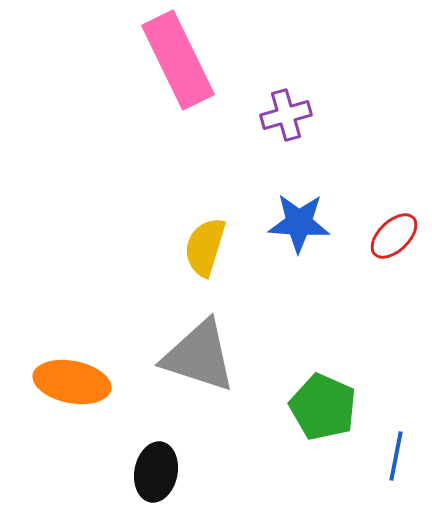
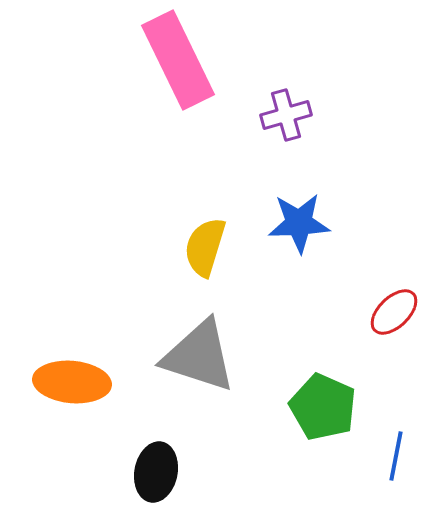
blue star: rotated 6 degrees counterclockwise
red ellipse: moved 76 px down
orange ellipse: rotated 6 degrees counterclockwise
